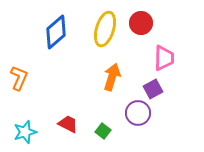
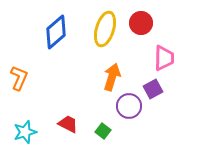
purple circle: moved 9 px left, 7 px up
